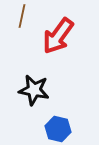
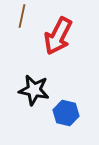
red arrow: rotated 9 degrees counterclockwise
blue hexagon: moved 8 px right, 16 px up
